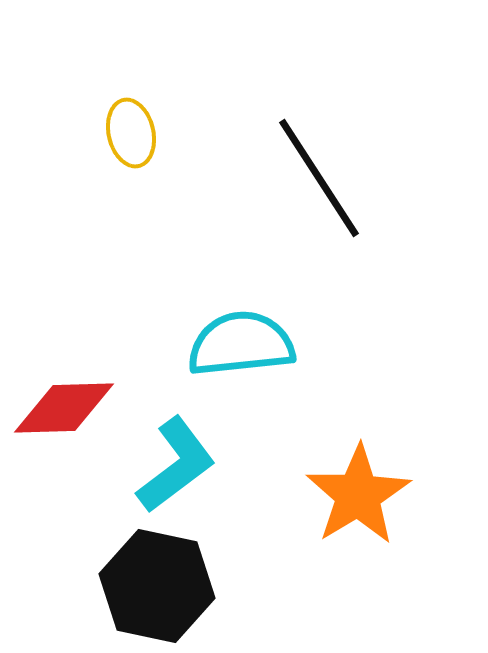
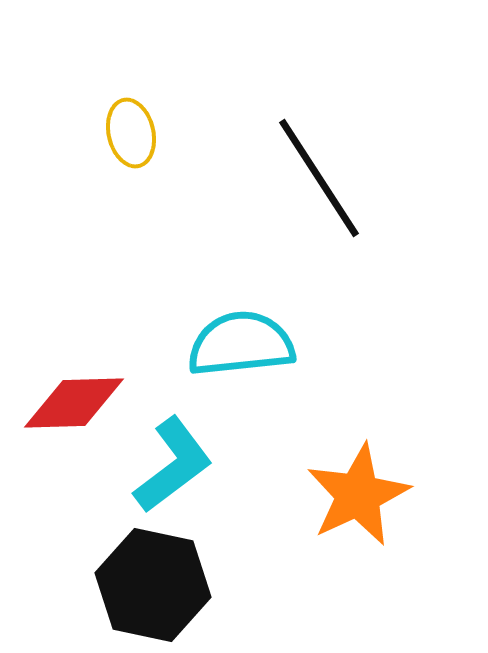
red diamond: moved 10 px right, 5 px up
cyan L-shape: moved 3 px left
orange star: rotated 6 degrees clockwise
black hexagon: moved 4 px left, 1 px up
